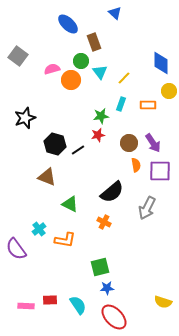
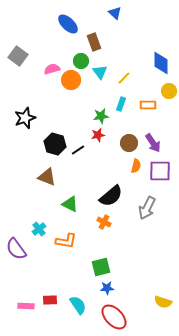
orange semicircle: moved 1 px down; rotated 24 degrees clockwise
black semicircle: moved 1 px left, 4 px down
orange L-shape: moved 1 px right, 1 px down
green square: moved 1 px right
